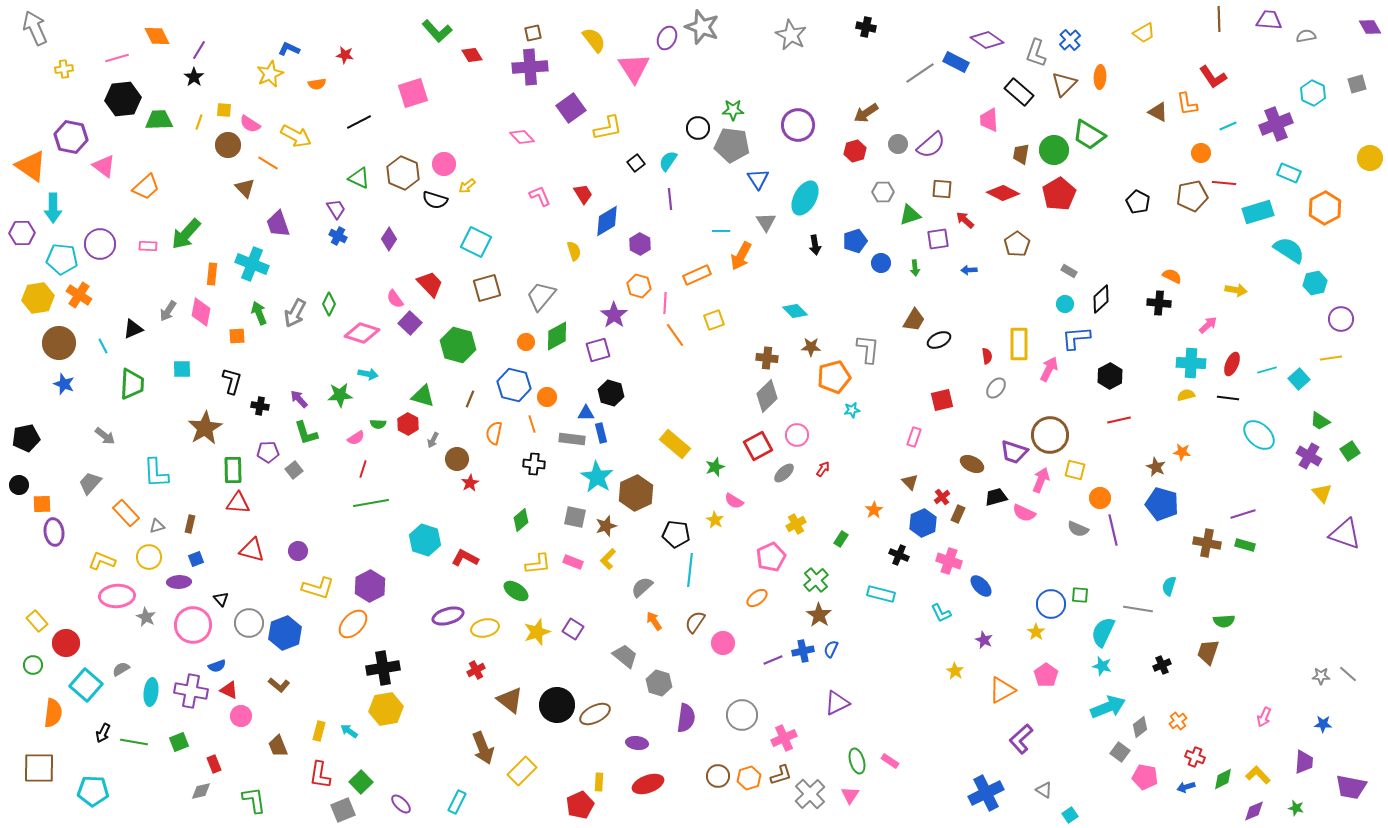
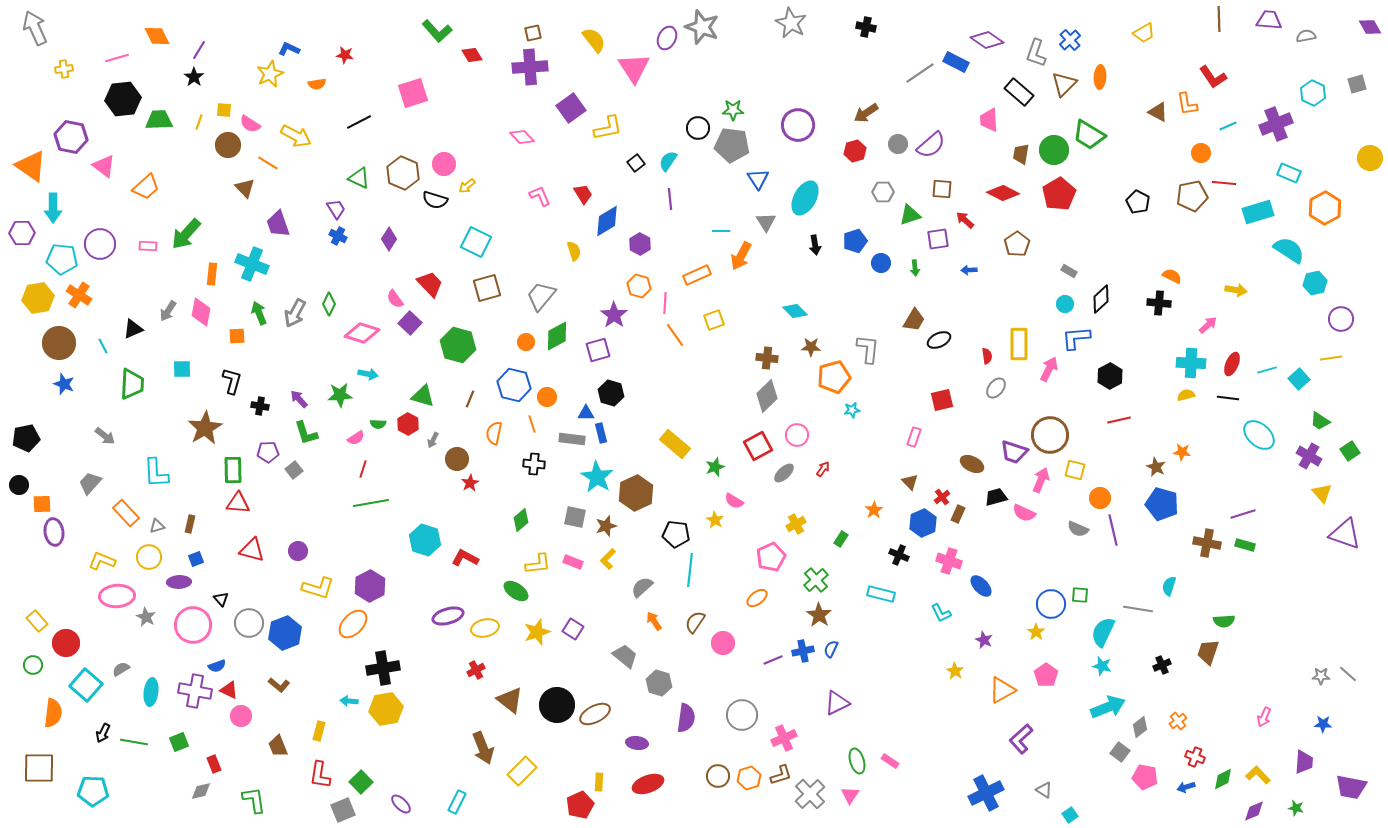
gray star at (791, 35): moved 12 px up
purple cross at (191, 691): moved 4 px right
cyan arrow at (349, 731): moved 30 px up; rotated 30 degrees counterclockwise
